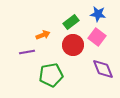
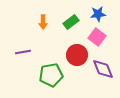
blue star: rotated 14 degrees counterclockwise
orange arrow: moved 13 px up; rotated 112 degrees clockwise
red circle: moved 4 px right, 10 px down
purple line: moved 4 px left
